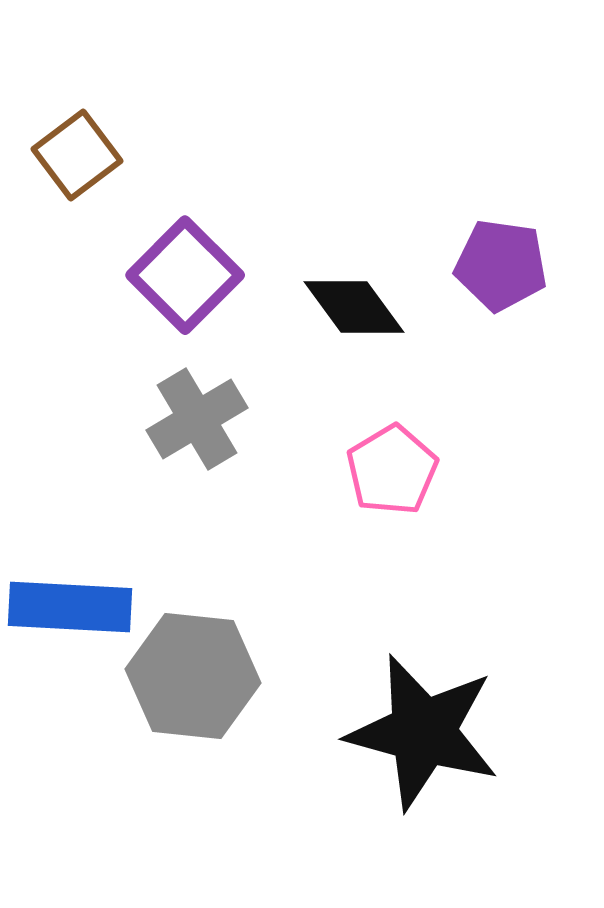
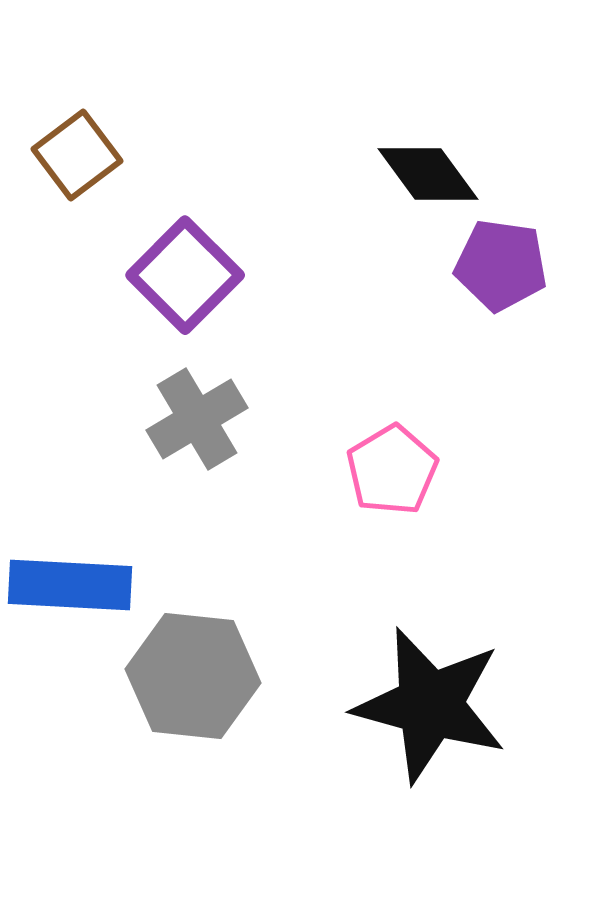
black diamond: moved 74 px right, 133 px up
blue rectangle: moved 22 px up
black star: moved 7 px right, 27 px up
